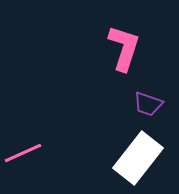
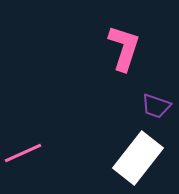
purple trapezoid: moved 8 px right, 2 px down
